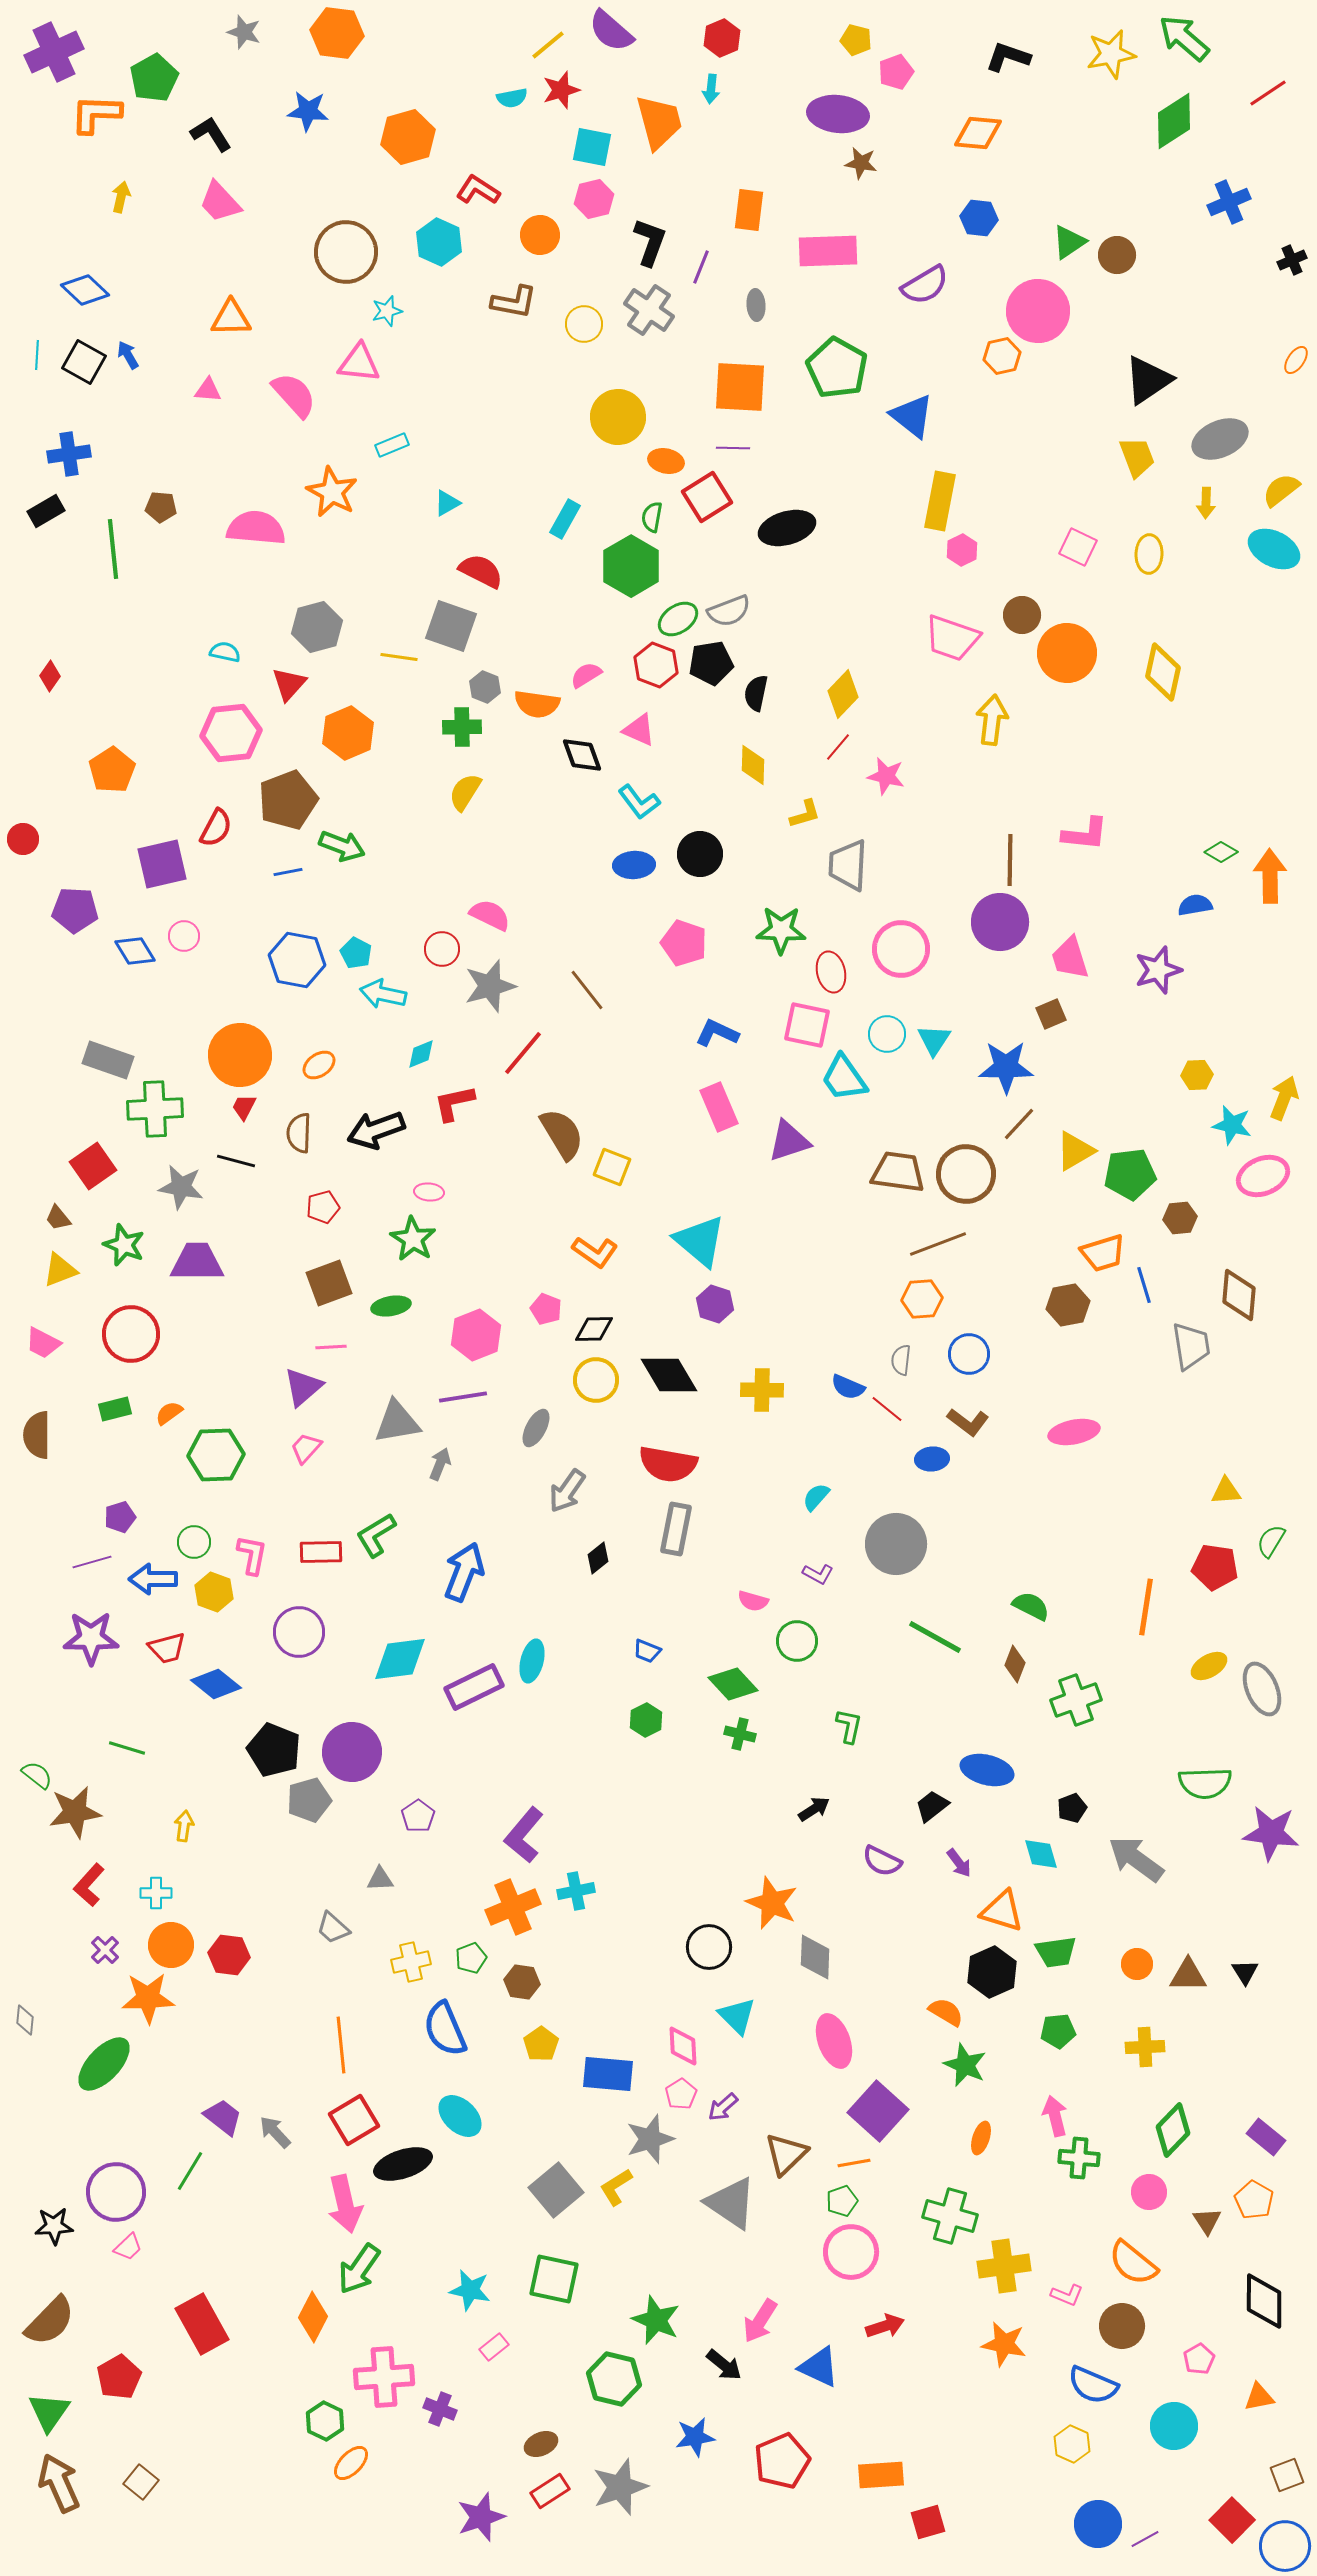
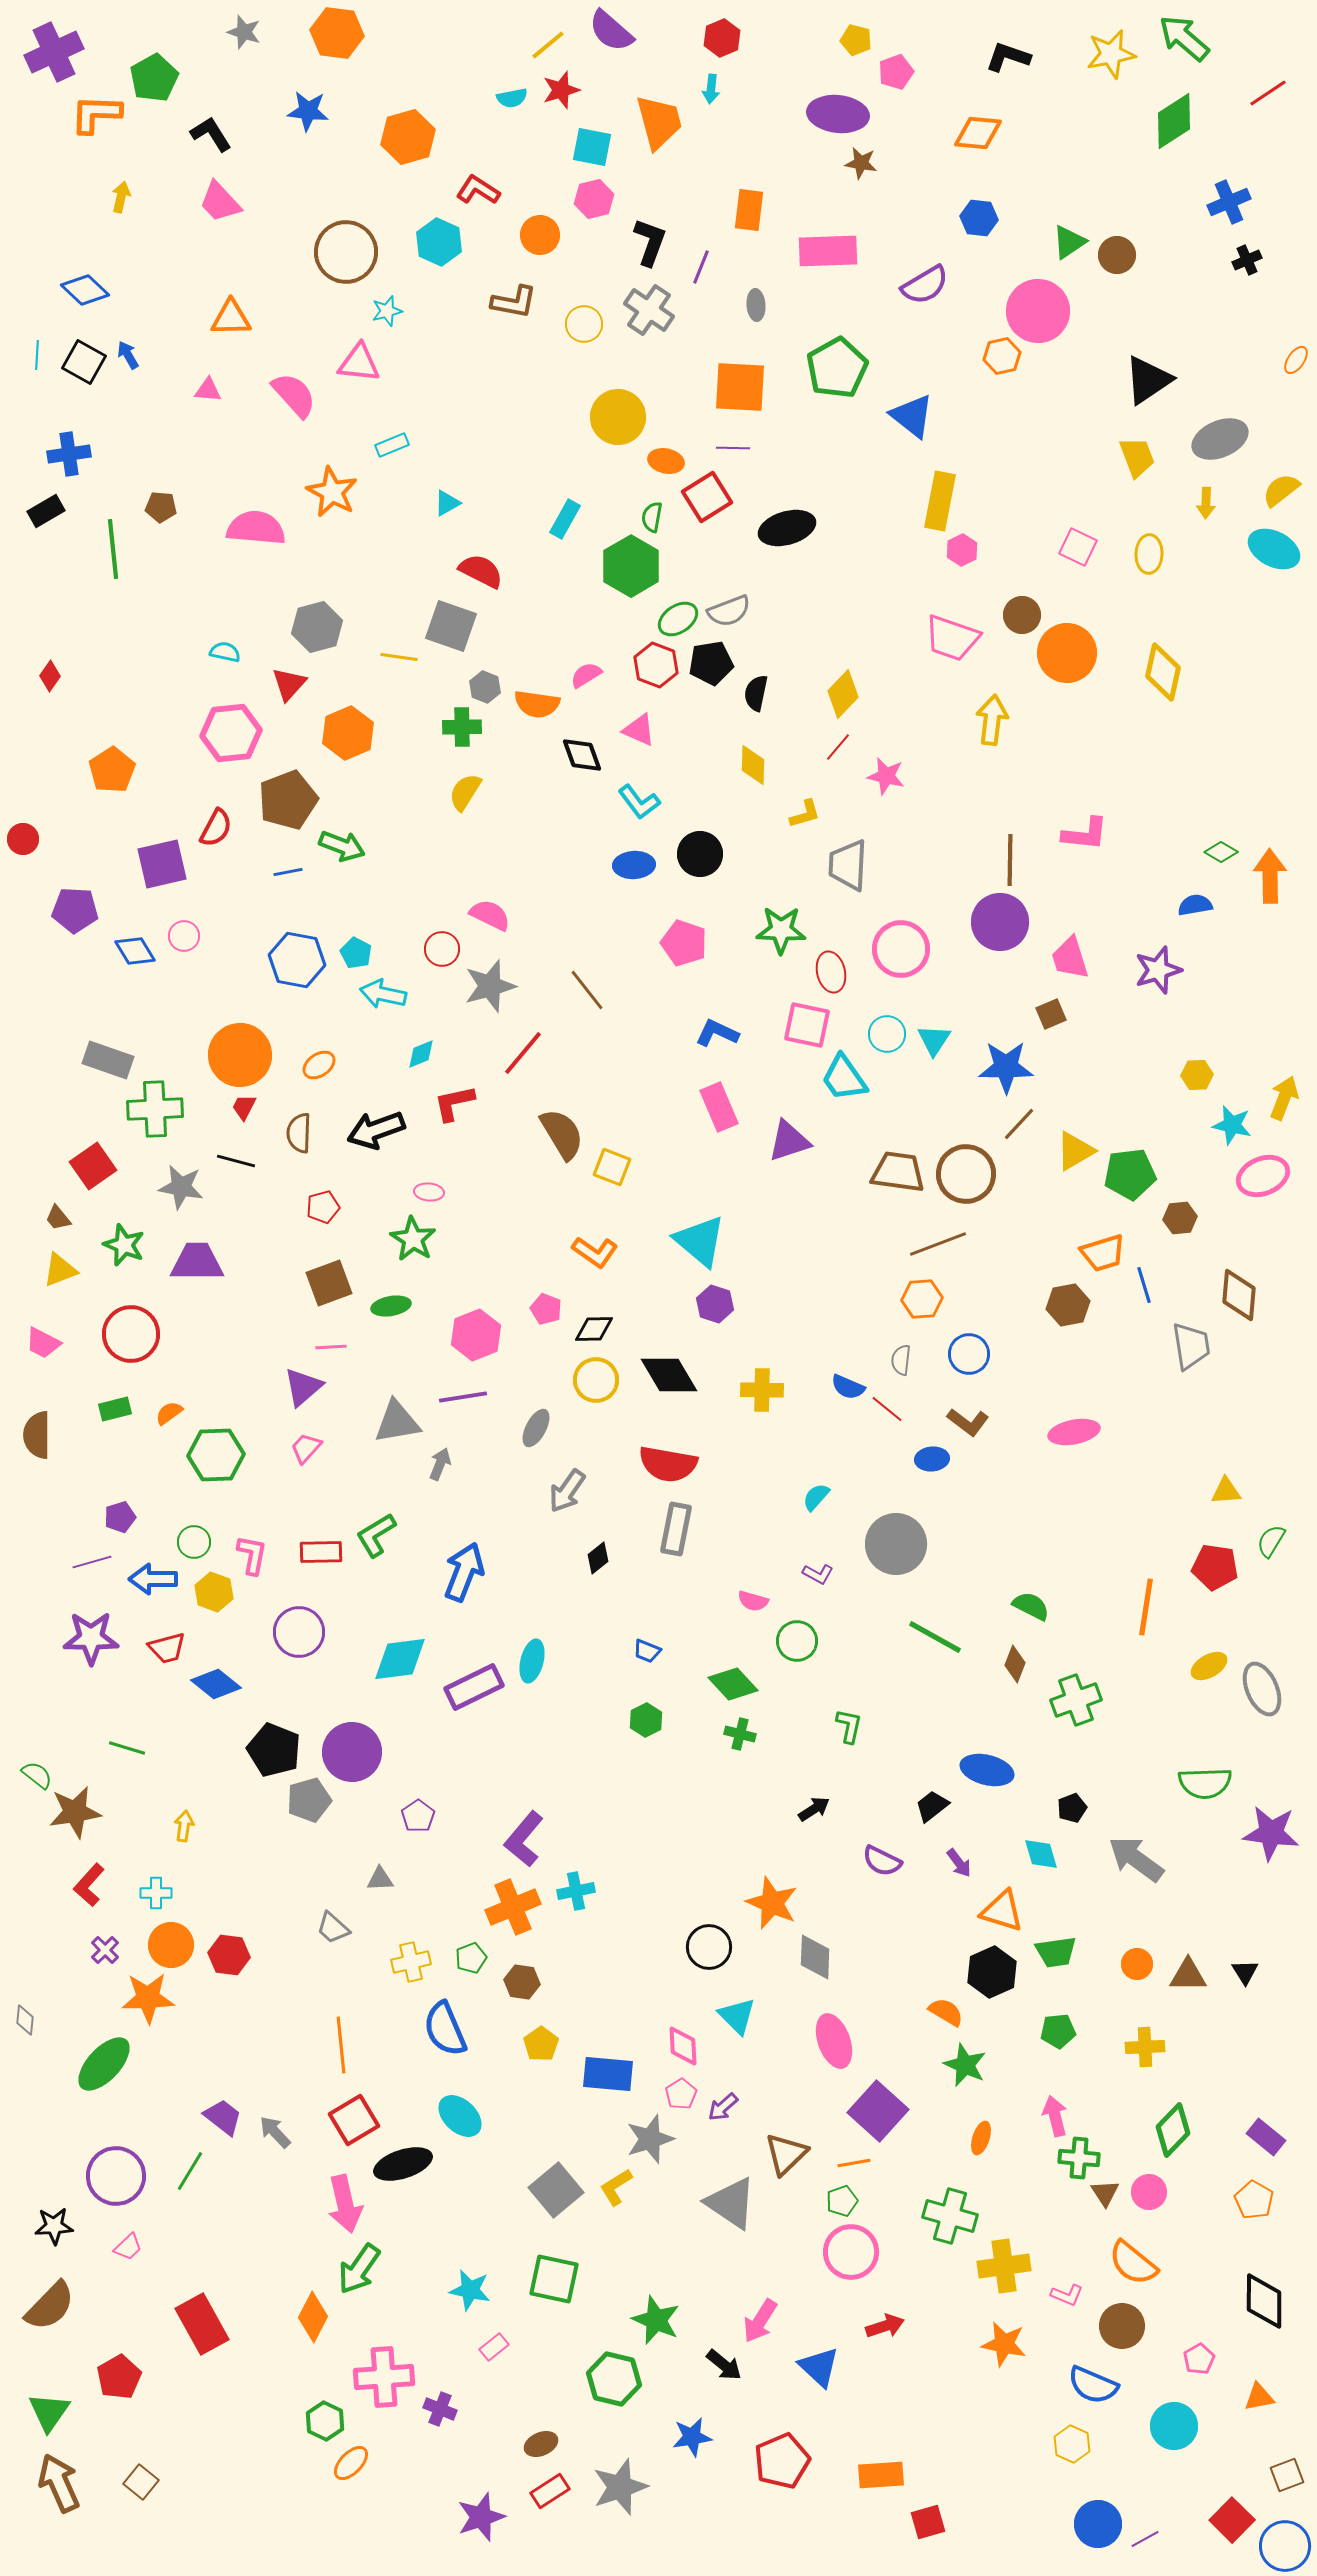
black cross at (1292, 260): moved 45 px left
green pentagon at (837, 368): rotated 14 degrees clockwise
purple L-shape at (524, 1835): moved 4 px down
purple circle at (116, 2192): moved 16 px up
brown triangle at (1207, 2221): moved 102 px left, 28 px up
brown semicircle at (50, 2321): moved 15 px up
blue triangle at (819, 2367): rotated 18 degrees clockwise
blue star at (695, 2437): moved 3 px left
